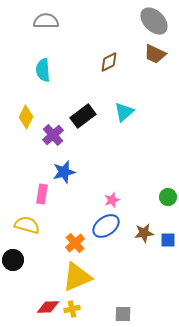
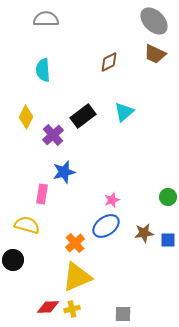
gray semicircle: moved 2 px up
